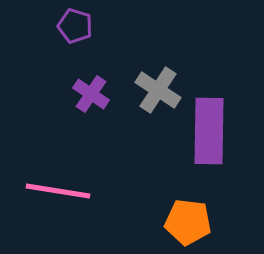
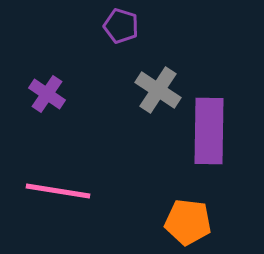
purple pentagon: moved 46 px right
purple cross: moved 44 px left
